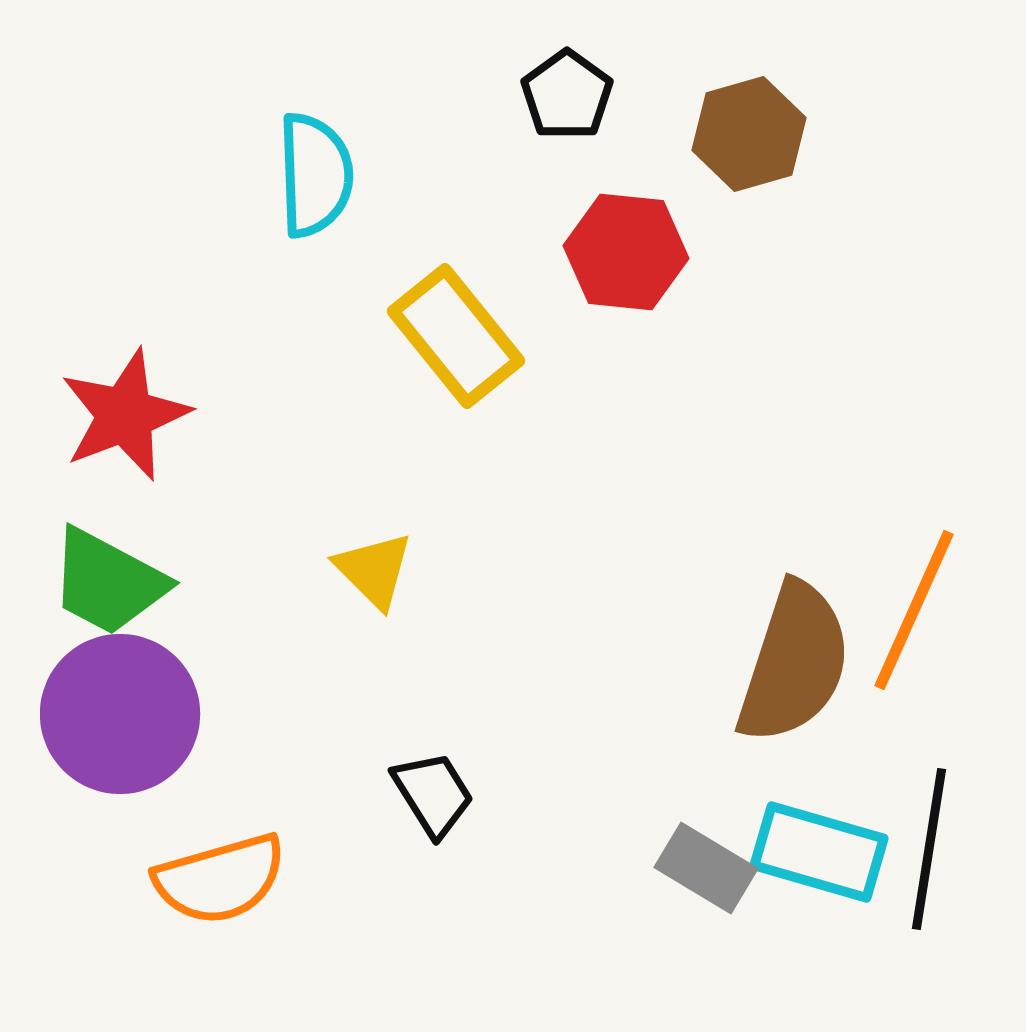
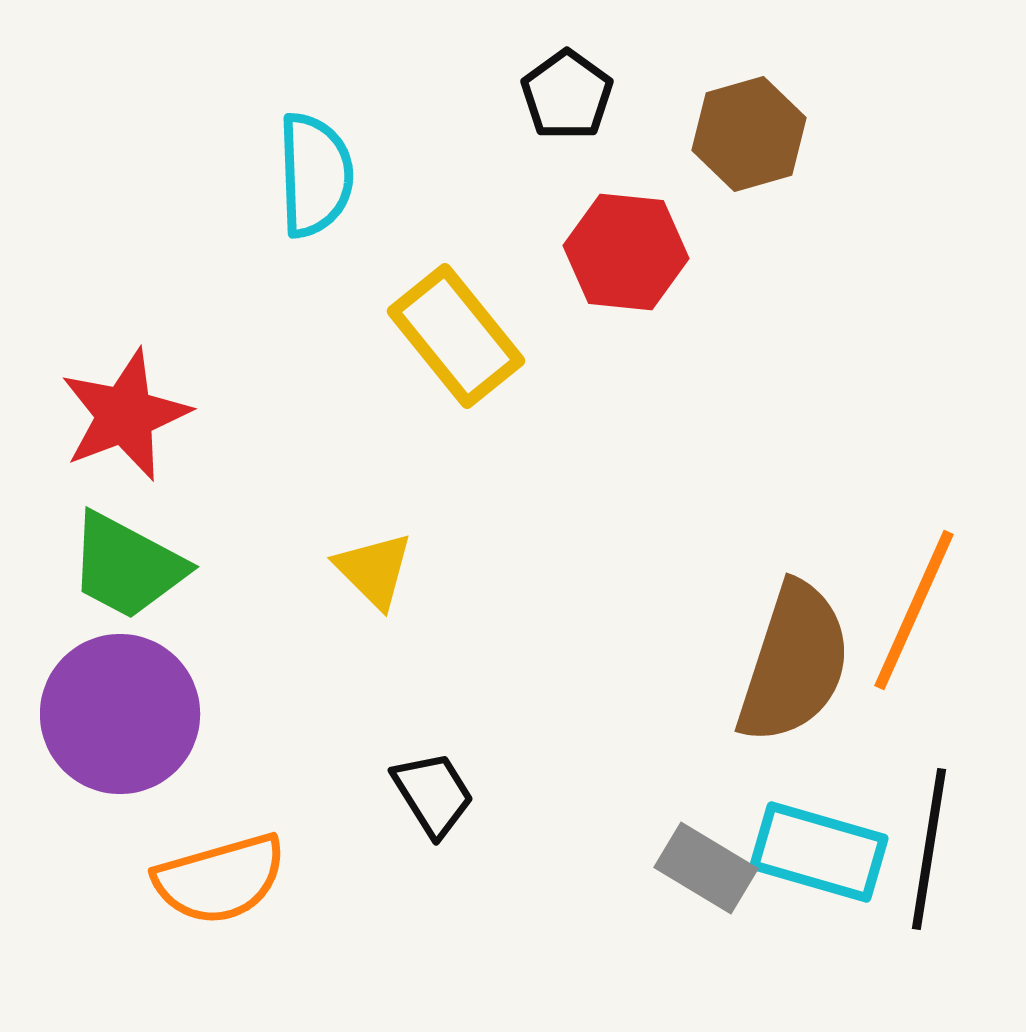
green trapezoid: moved 19 px right, 16 px up
